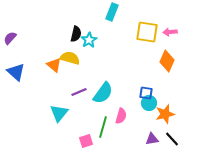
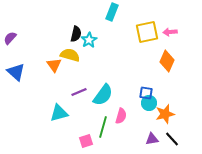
yellow square: rotated 20 degrees counterclockwise
yellow semicircle: moved 3 px up
orange triangle: rotated 14 degrees clockwise
cyan semicircle: moved 2 px down
cyan triangle: rotated 36 degrees clockwise
